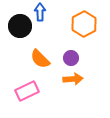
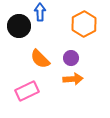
black circle: moved 1 px left
